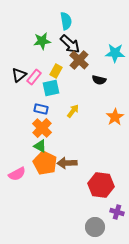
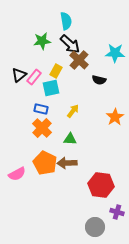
green triangle: moved 30 px right, 7 px up; rotated 24 degrees counterclockwise
